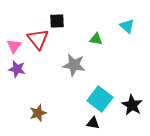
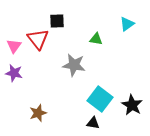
cyan triangle: moved 2 px up; rotated 42 degrees clockwise
purple star: moved 3 px left, 4 px down
